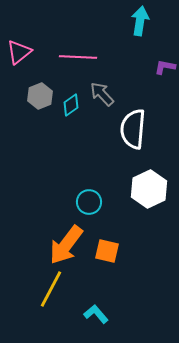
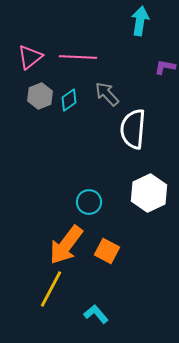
pink triangle: moved 11 px right, 5 px down
gray arrow: moved 5 px right
cyan diamond: moved 2 px left, 5 px up
white hexagon: moved 4 px down
orange square: rotated 15 degrees clockwise
